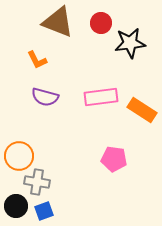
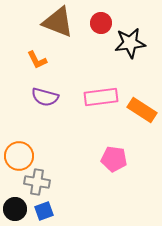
black circle: moved 1 px left, 3 px down
